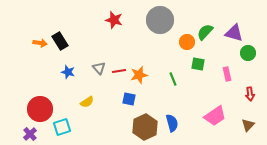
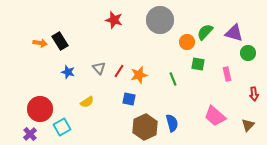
red line: rotated 48 degrees counterclockwise
red arrow: moved 4 px right
pink trapezoid: rotated 75 degrees clockwise
cyan square: rotated 12 degrees counterclockwise
